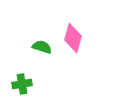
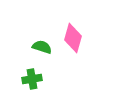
green cross: moved 10 px right, 5 px up
